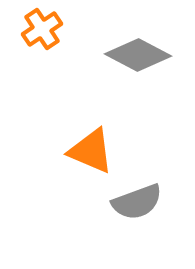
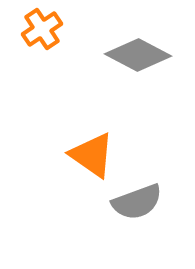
orange triangle: moved 1 px right, 4 px down; rotated 12 degrees clockwise
